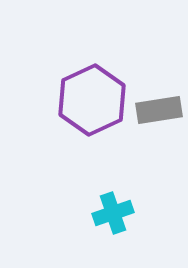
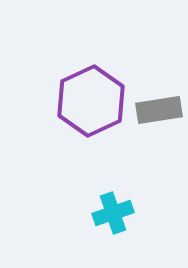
purple hexagon: moved 1 px left, 1 px down
